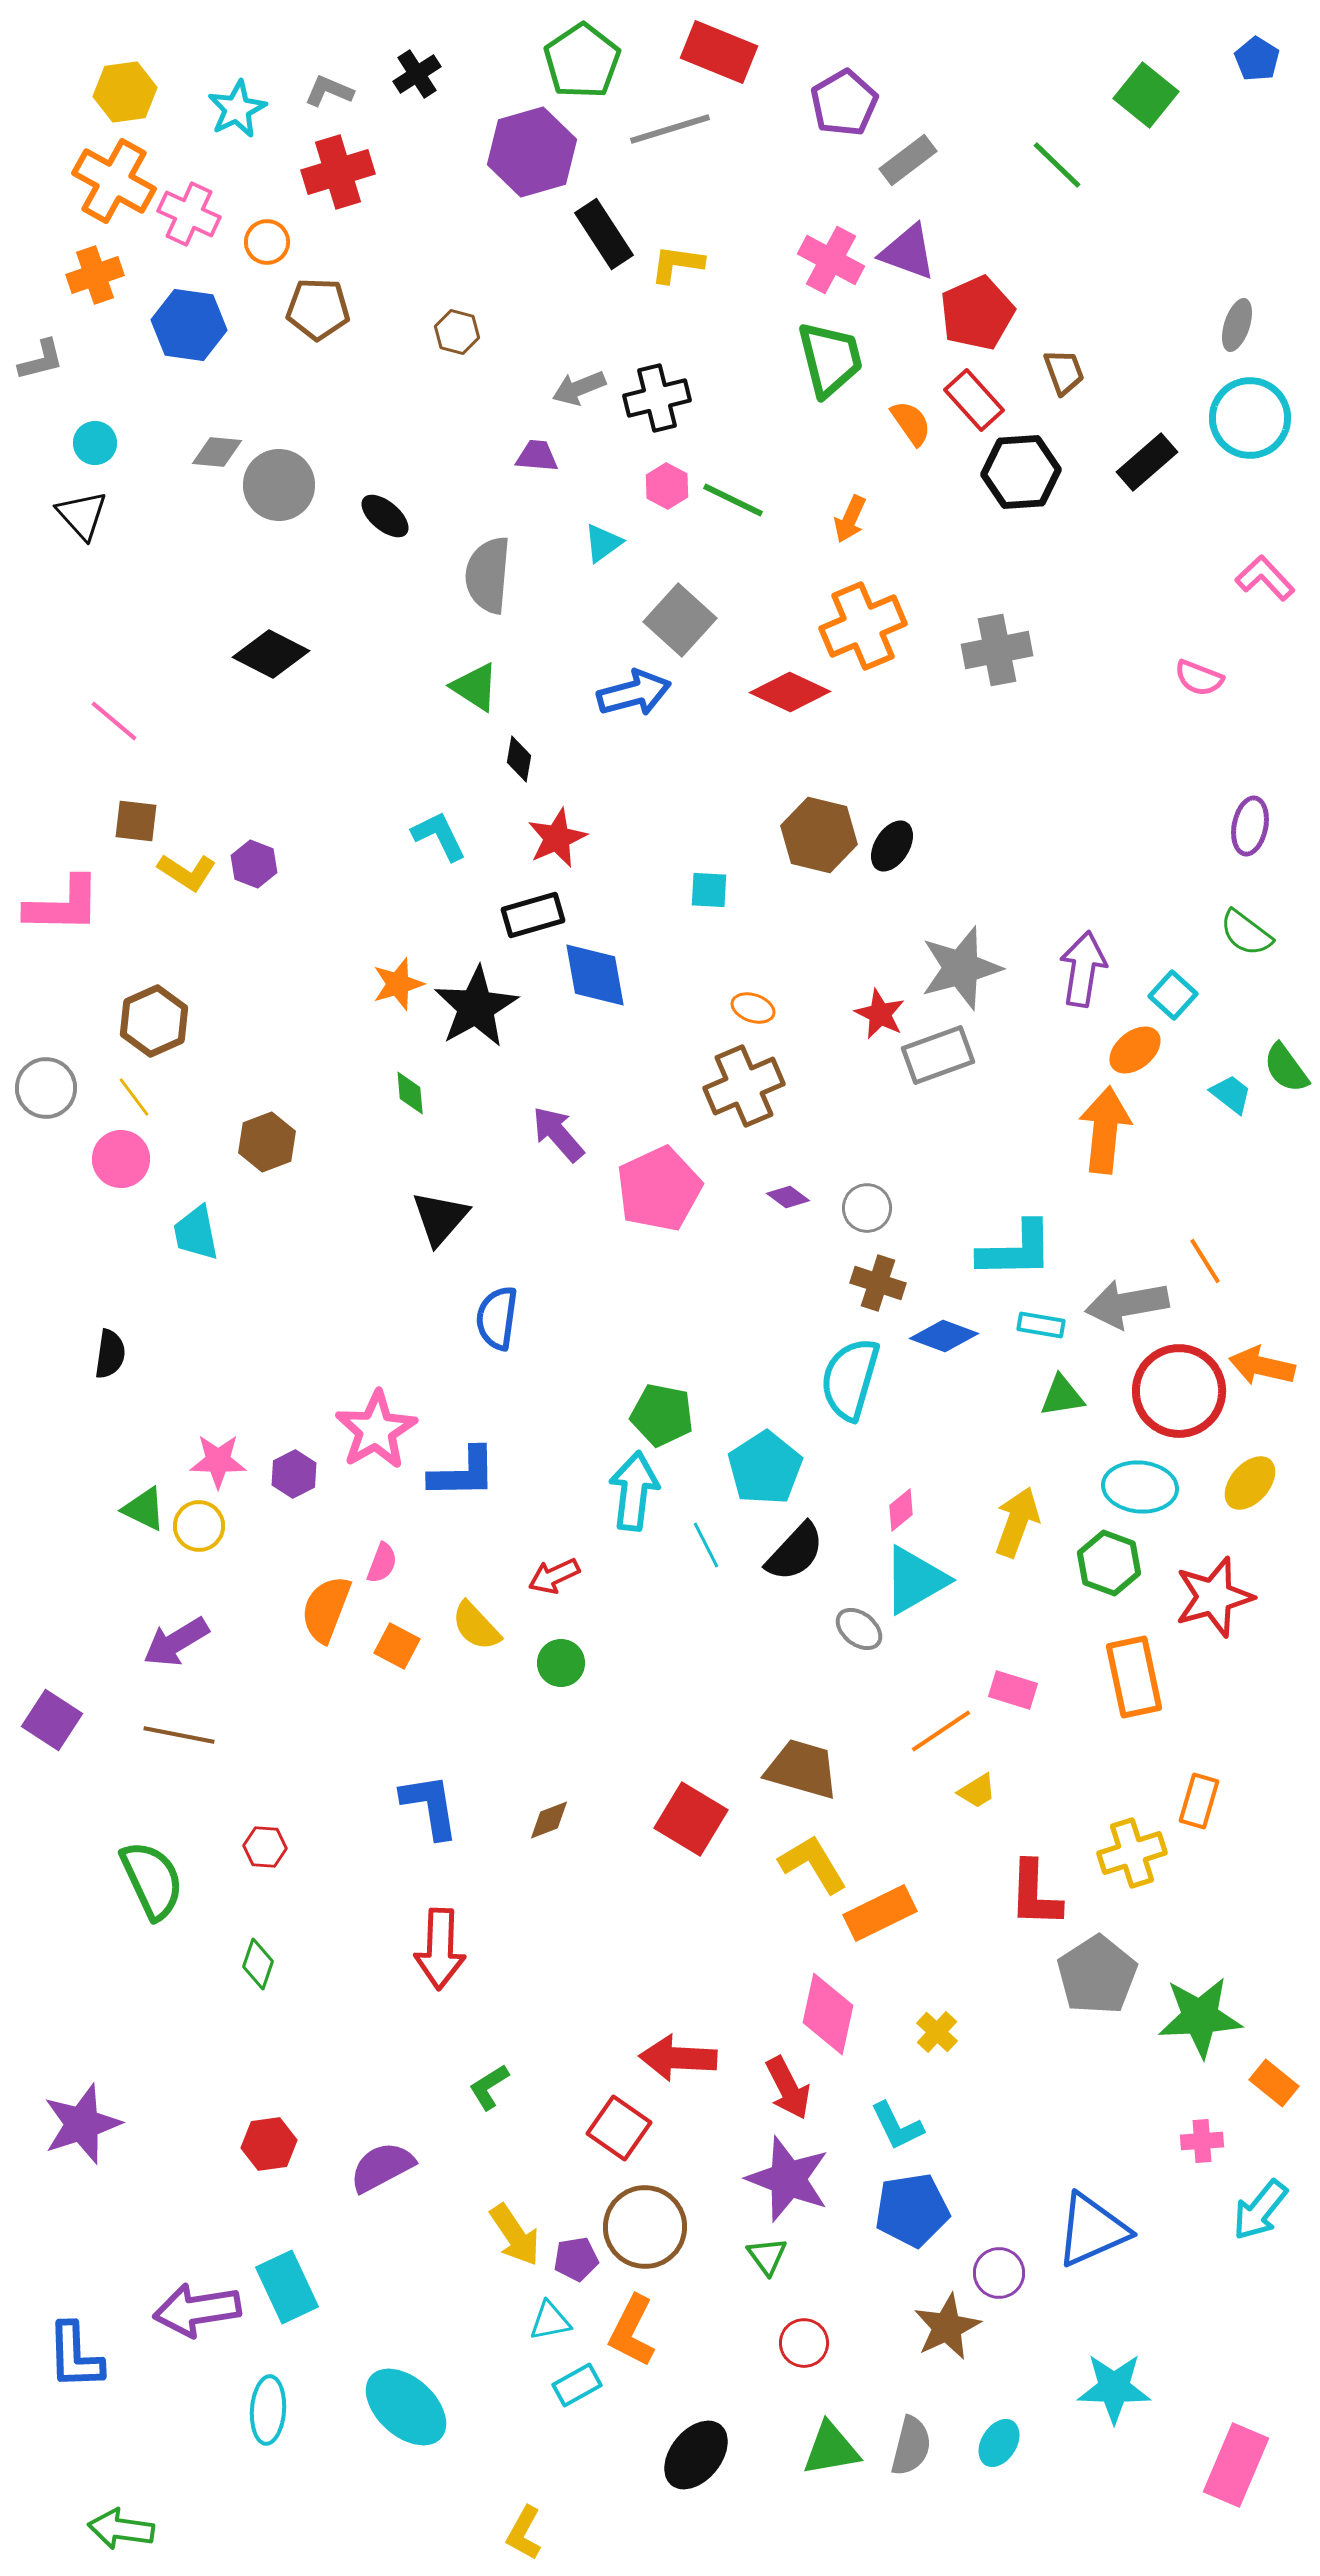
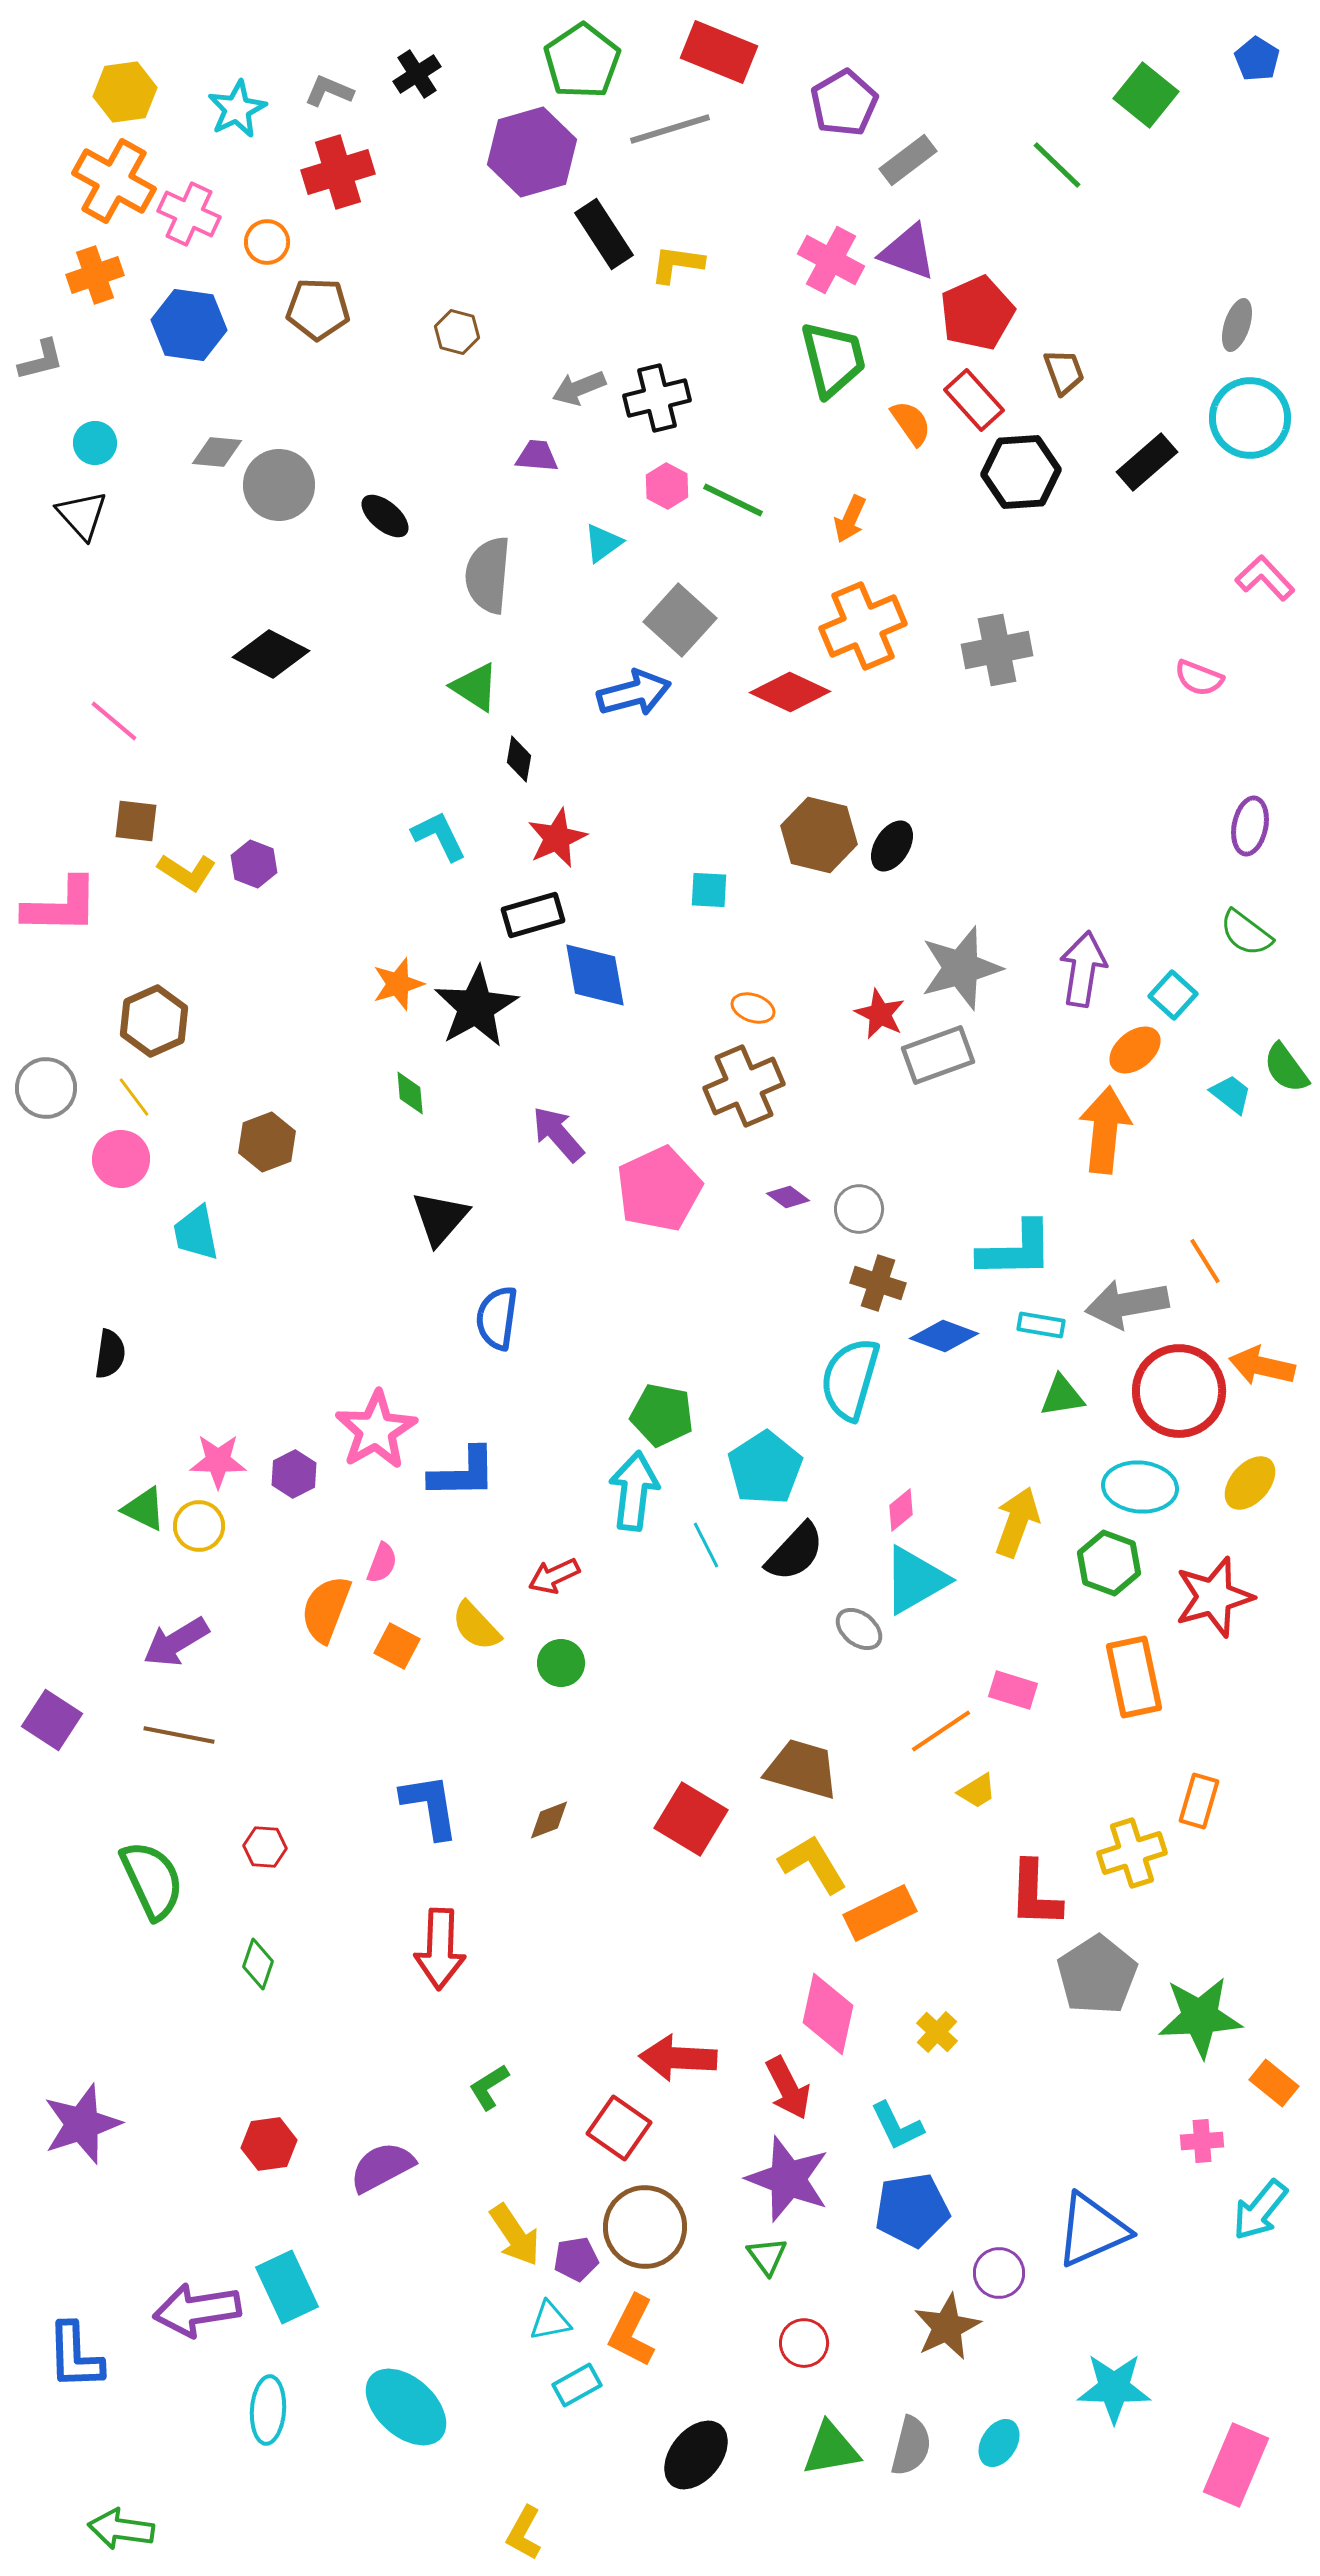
green trapezoid at (830, 359): moved 3 px right
pink L-shape at (63, 905): moved 2 px left, 1 px down
gray circle at (867, 1208): moved 8 px left, 1 px down
